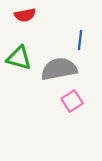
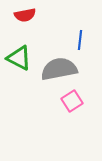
green triangle: rotated 12 degrees clockwise
